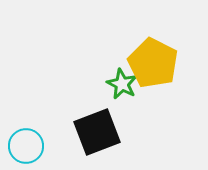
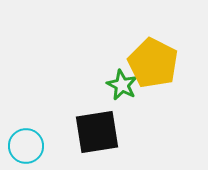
green star: moved 1 px down
black square: rotated 12 degrees clockwise
